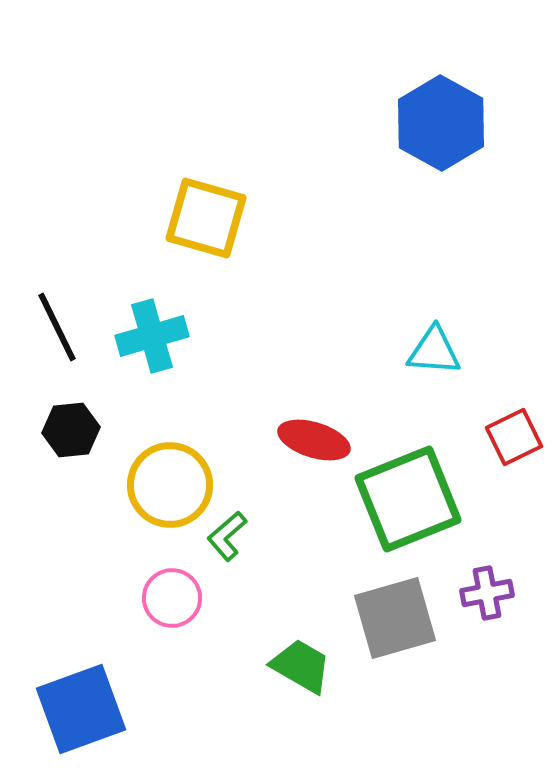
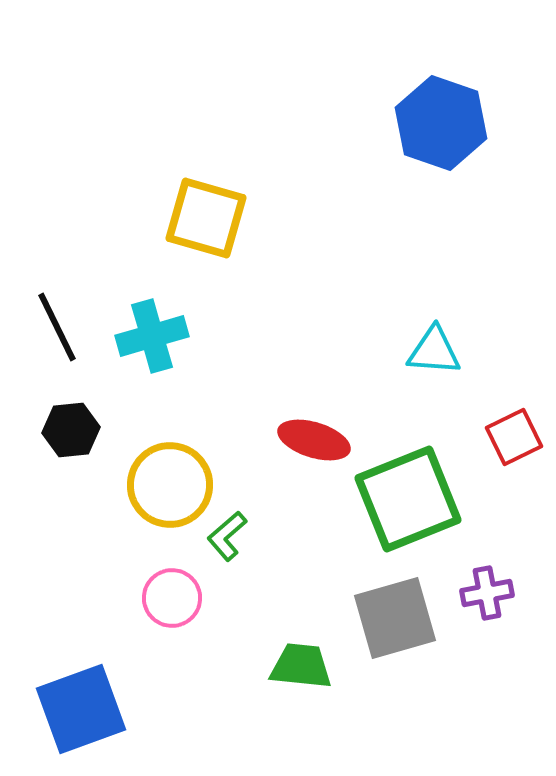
blue hexagon: rotated 10 degrees counterclockwise
green trapezoid: rotated 24 degrees counterclockwise
